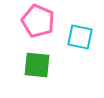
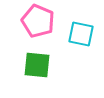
cyan square: moved 1 px right, 3 px up
